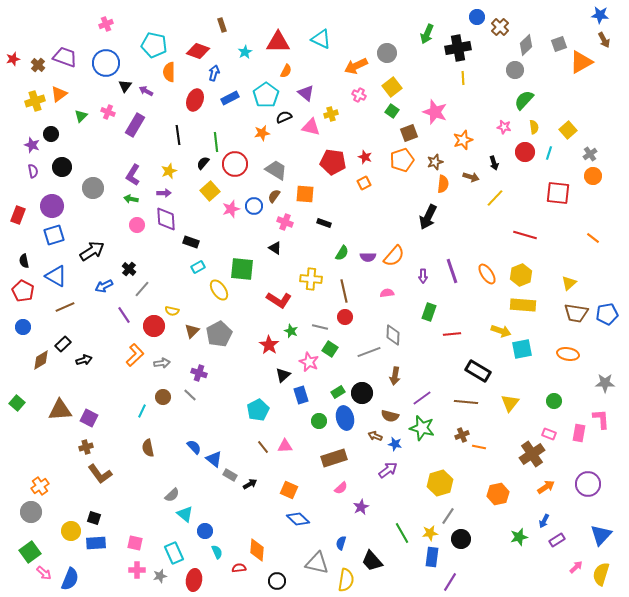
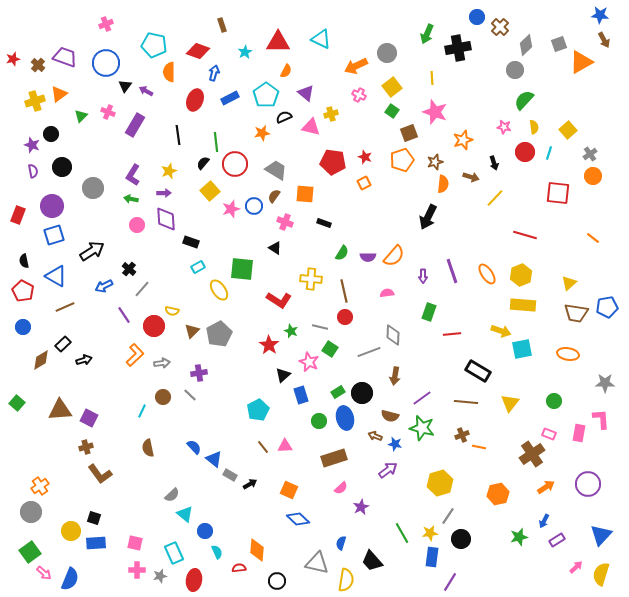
yellow line at (463, 78): moved 31 px left
blue pentagon at (607, 314): moved 7 px up
purple cross at (199, 373): rotated 28 degrees counterclockwise
